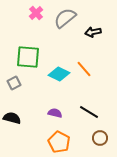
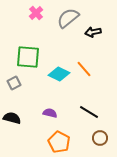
gray semicircle: moved 3 px right
purple semicircle: moved 5 px left
